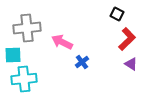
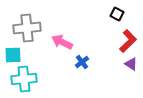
red L-shape: moved 1 px right, 2 px down
